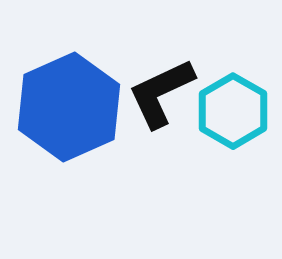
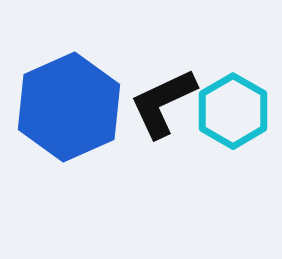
black L-shape: moved 2 px right, 10 px down
